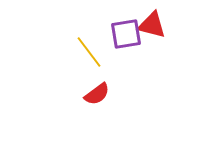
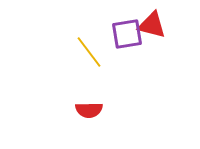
purple square: moved 1 px right
red semicircle: moved 8 px left, 16 px down; rotated 36 degrees clockwise
